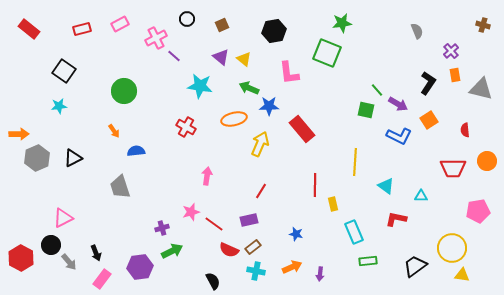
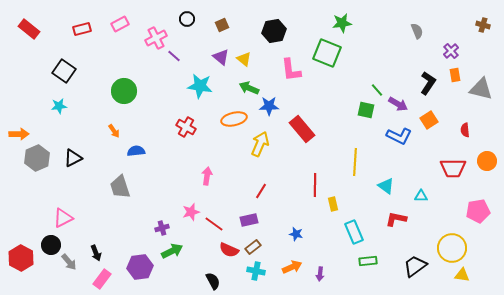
pink L-shape at (289, 73): moved 2 px right, 3 px up
